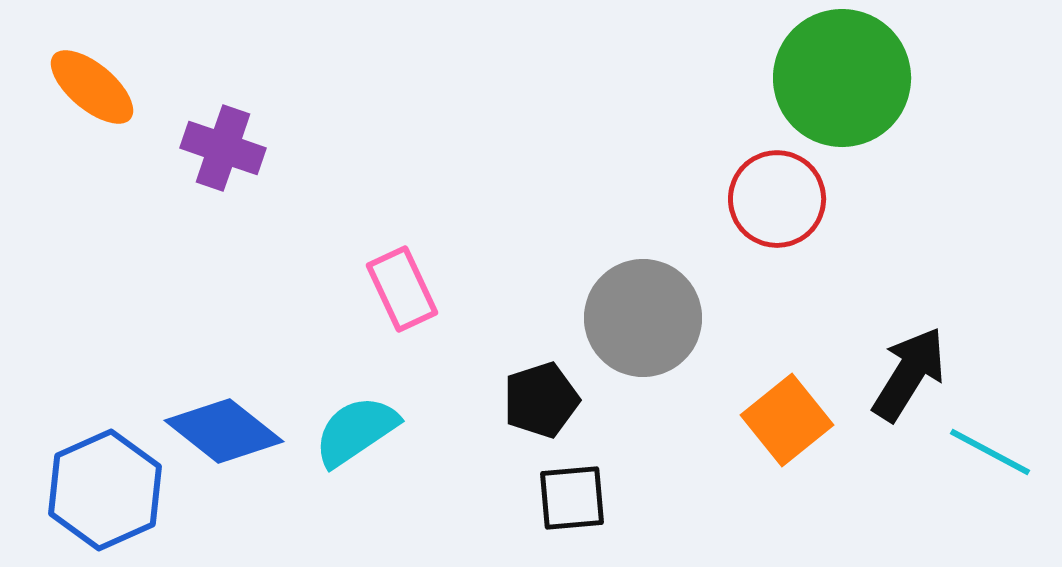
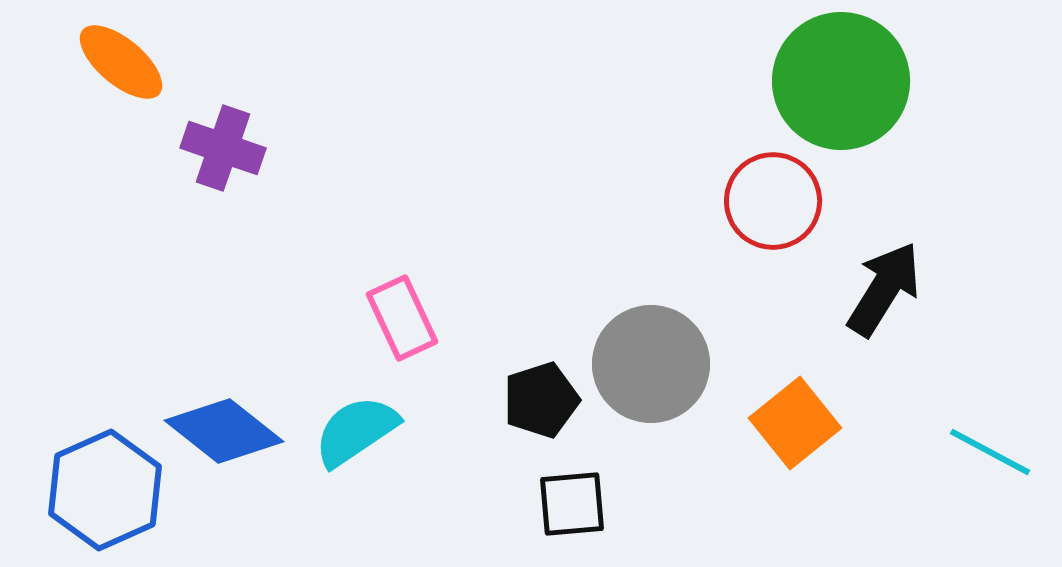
green circle: moved 1 px left, 3 px down
orange ellipse: moved 29 px right, 25 px up
red circle: moved 4 px left, 2 px down
pink rectangle: moved 29 px down
gray circle: moved 8 px right, 46 px down
black arrow: moved 25 px left, 85 px up
orange square: moved 8 px right, 3 px down
black square: moved 6 px down
